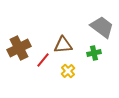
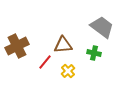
brown cross: moved 2 px left, 2 px up
green cross: rotated 24 degrees clockwise
red line: moved 2 px right, 2 px down
